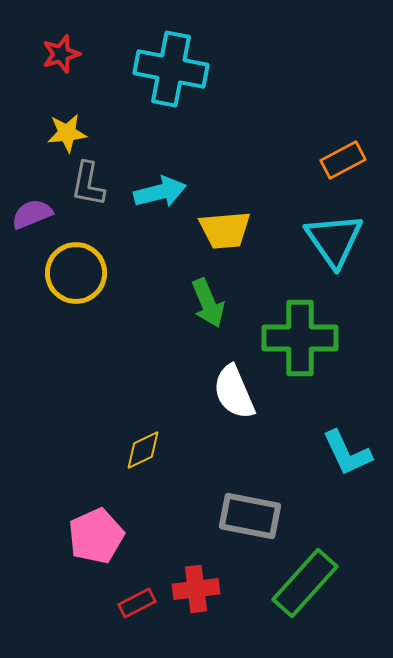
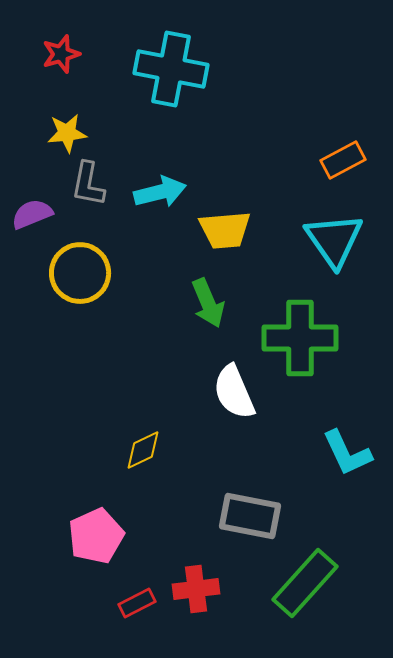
yellow circle: moved 4 px right
